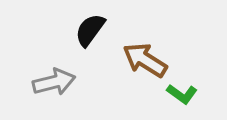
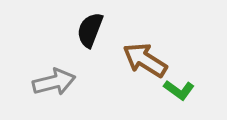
black semicircle: rotated 15 degrees counterclockwise
green L-shape: moved 3 px left, 4 px up
